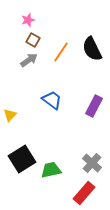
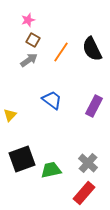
black square: rotated 12 degrees clockwise
gray cross: moved 4 px left
